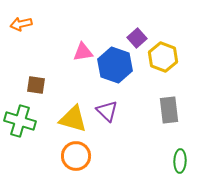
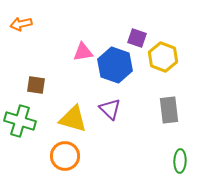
purple square: rotated 30 degrees counterclockwise
purple triangle: moved 3 px right, 2 px up
orange circle: moved 11 px left
